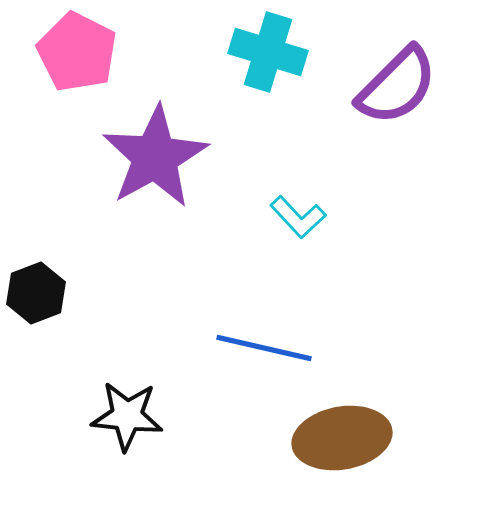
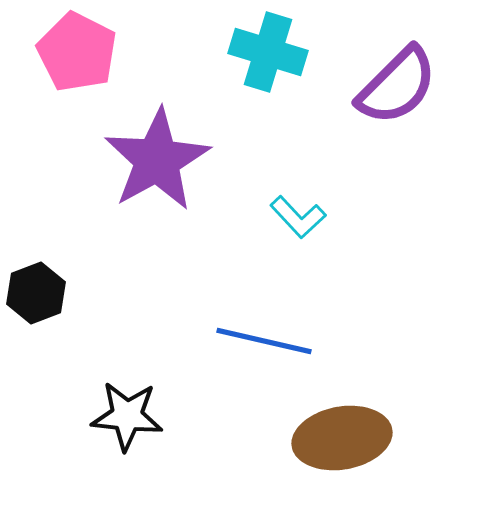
purple star: moved 2 px right, 3 px down
blue line: moved 7 px up
